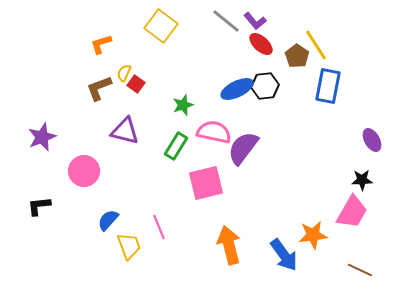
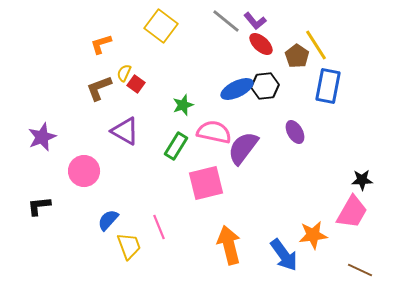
purple triangle: rotated 16 degrees clockwise
purple ellipse: moved 77 px left, 8 px up
